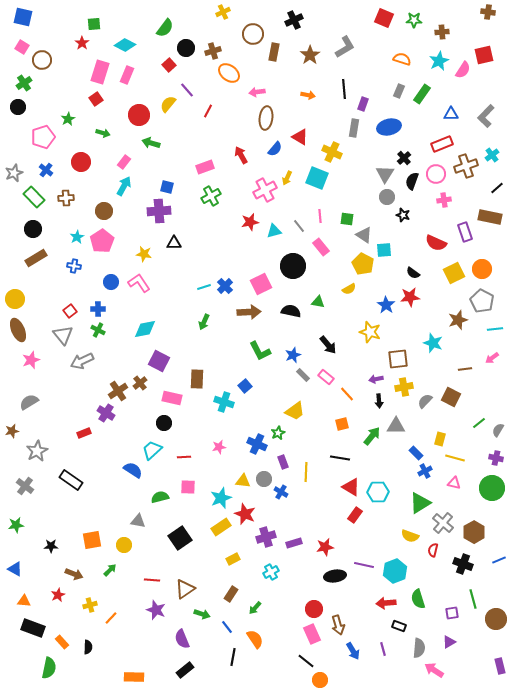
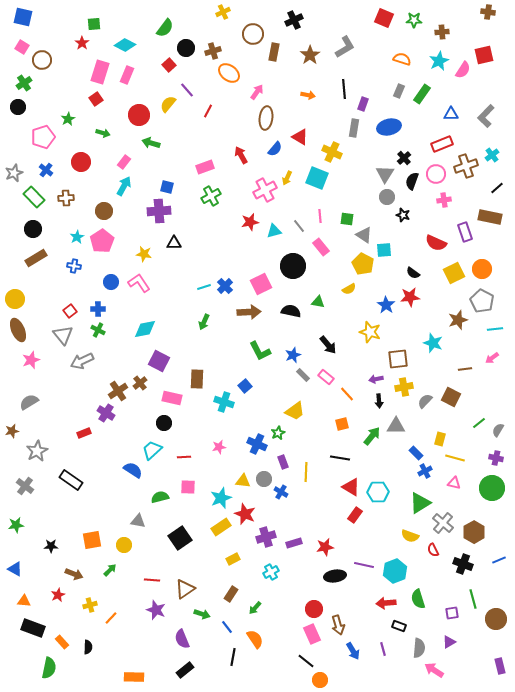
pink arrow at (257, 92): rotated 133 degrees clockwise
red semicircle at (433, 550): rotated 40 degrees counterclockwise
